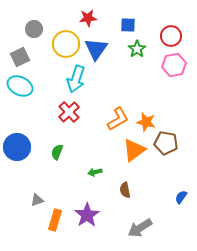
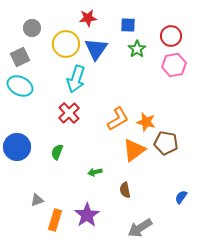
gray circle: moved 2 px left, 1 px up
red cross: moved 1 px down
